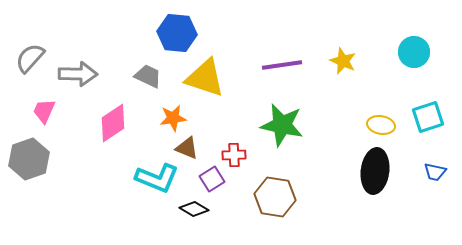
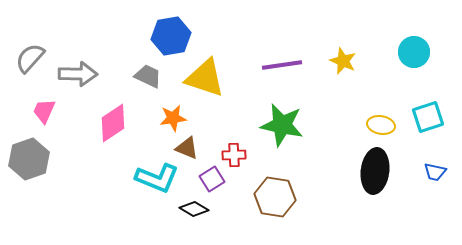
blue hexagon: moved 6 px left, 3 px down; rotated 15 degrees counterclockwise
